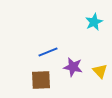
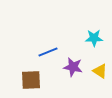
cyan star: moved 16 px down; rotated 24 degrees clockwise
yellow triangle: rotated 14 degrees counterclockwise
brown square: moved 10 px left
